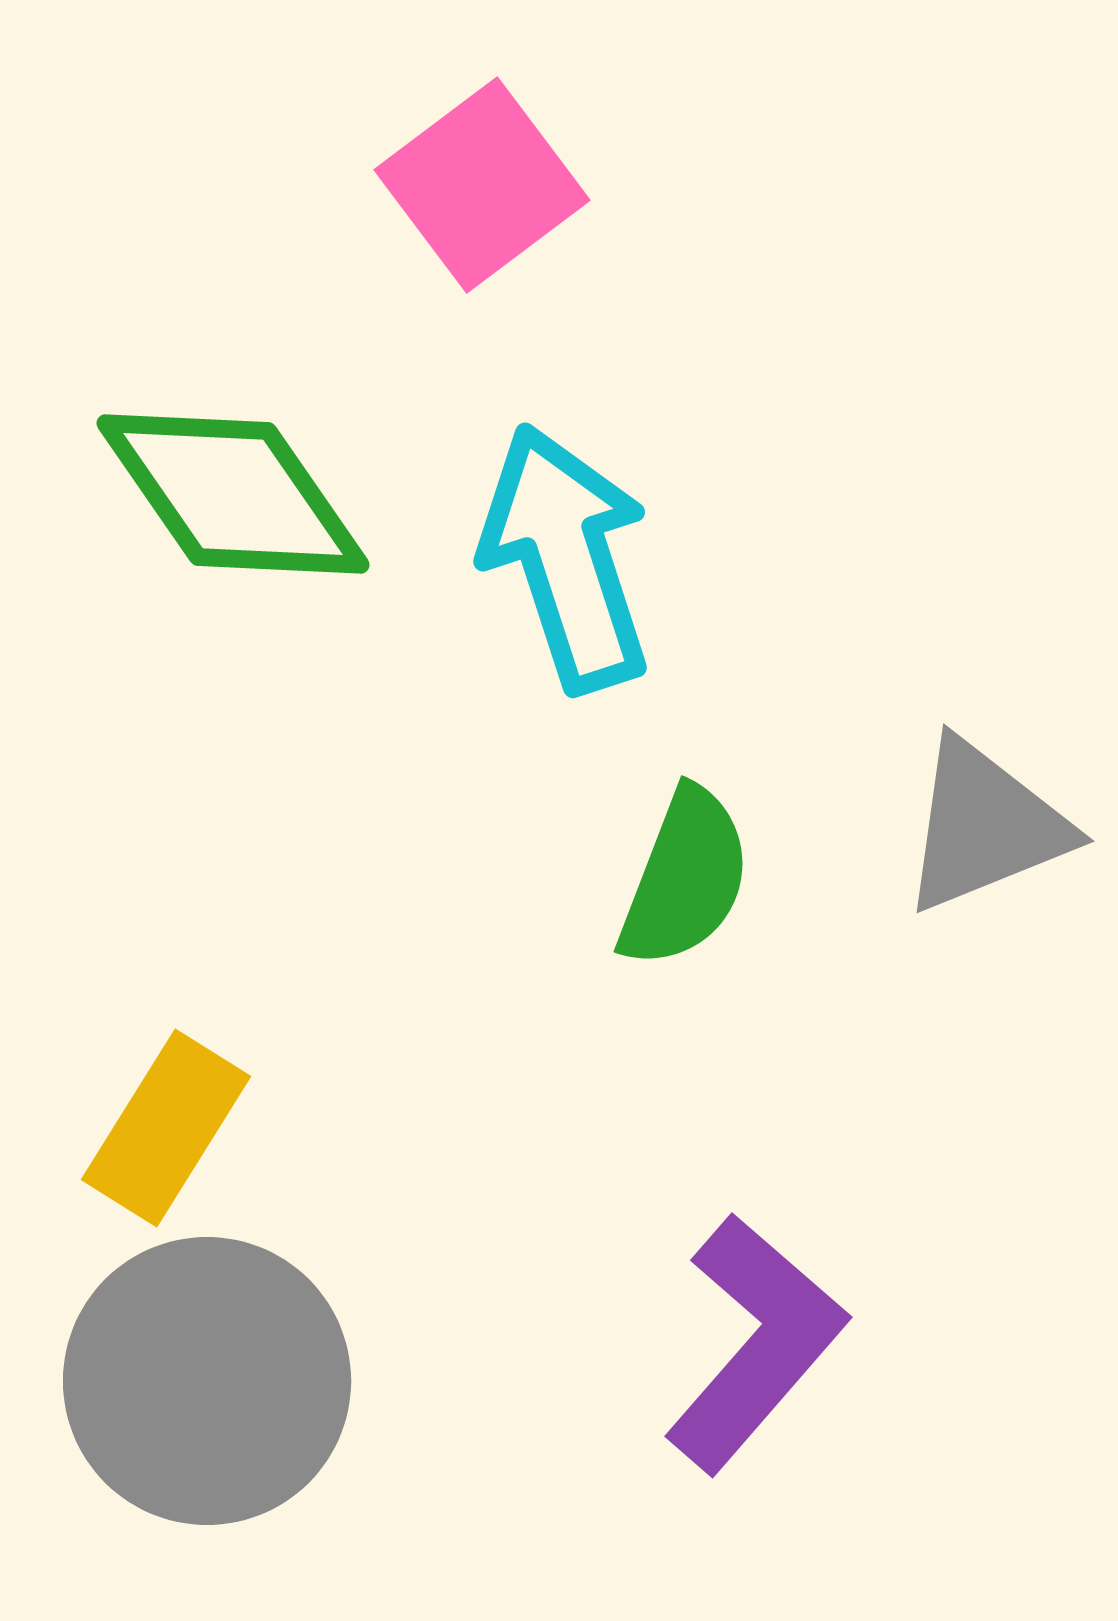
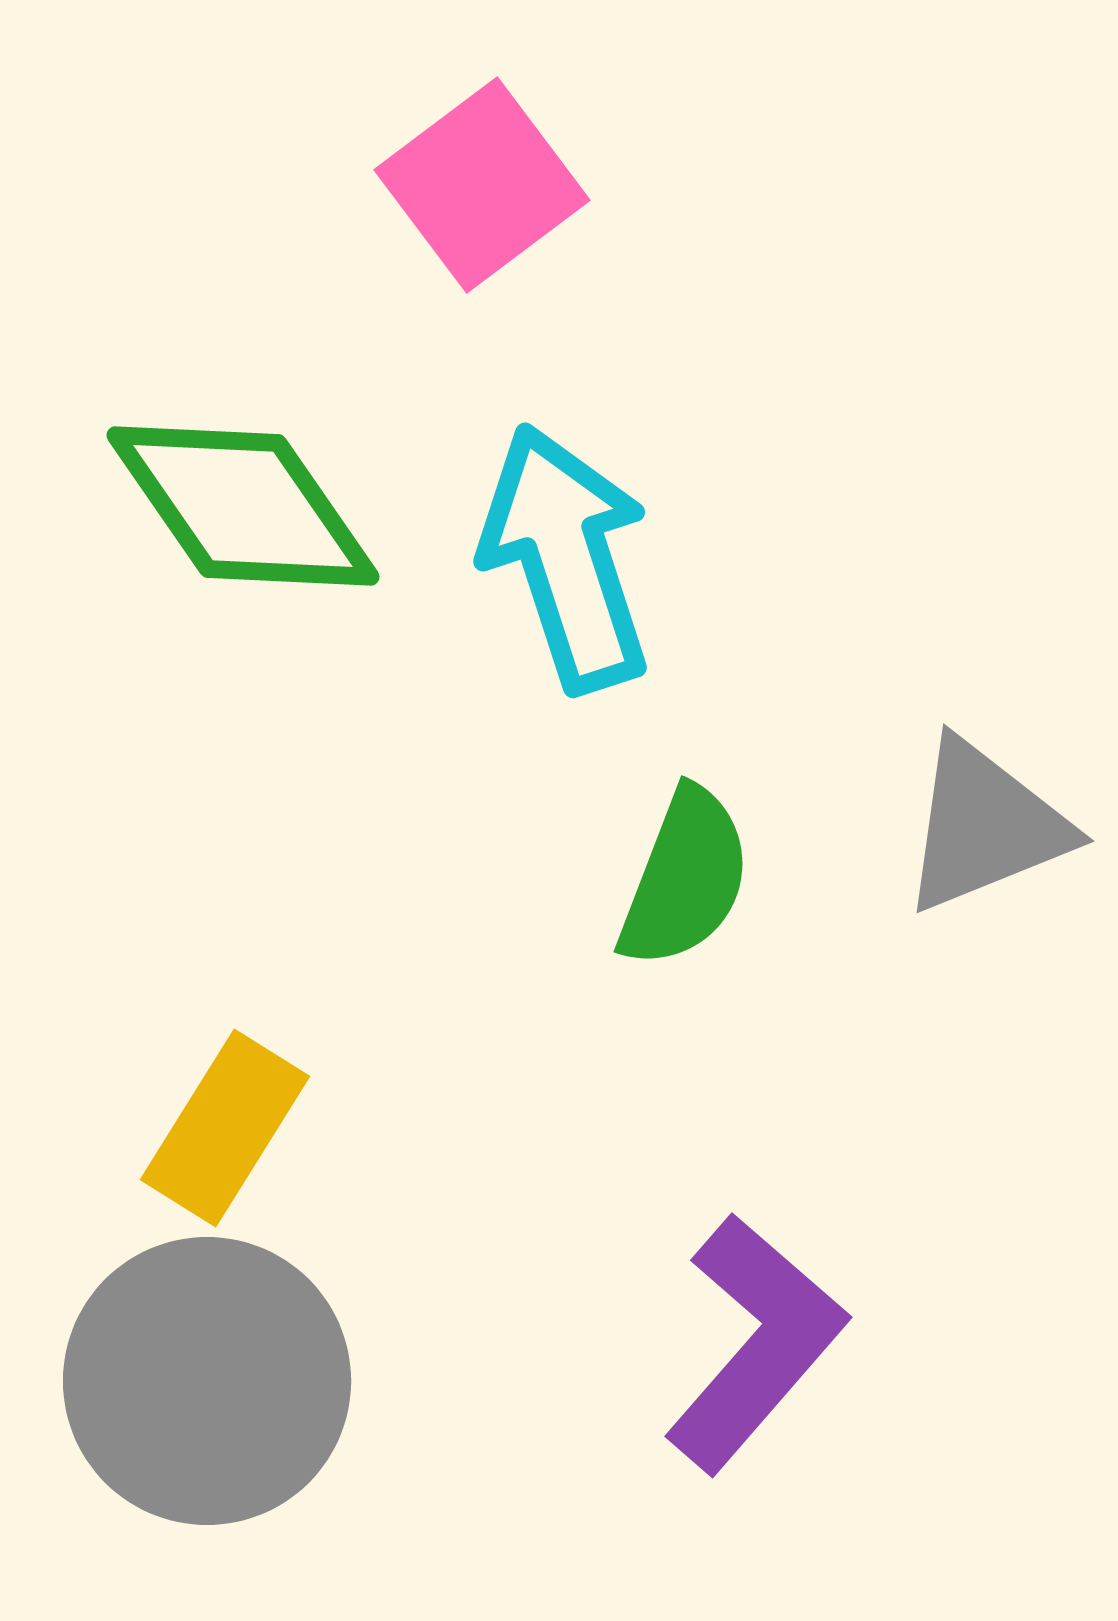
green diamond: moved 10 px right, 12 px down
yellow rectangle: moved 59 px right
